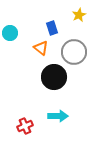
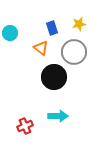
yellow star: moved 9 px down; rotated 16 degrees clockwise
